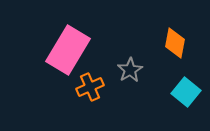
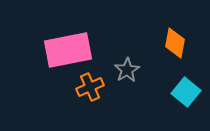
pink rectangle: rotated 48 degrees clockwise
gray star: moved 3 px left
